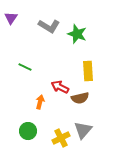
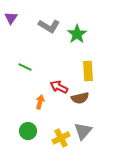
green star: rotated 18 degrees clockwise
red arrow: moved 1 px left
gray triangle: moved 1 px down
